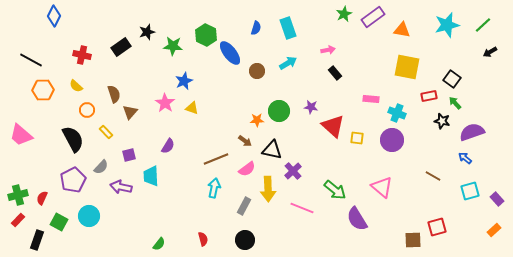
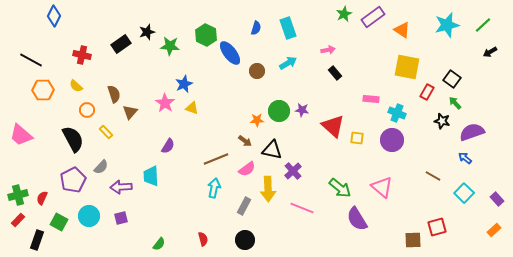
orange triangle at (402, 30): rotated 24 degrees clockwise
green star at (173, 46): moved 3 px left
black rectangle at (121, 47): moved 3 px up
blue star at (184, 81): moved 3 px down
red rectangle at (429, 96): moved 2 px left, 4 px up; rotated 49 degrees counterclockwise
purple star at (311, 107): moved 9 px left, 3 px down
purple square at (129, 155): moved 8 px left, 63 px down
purple arrow at (121, 187): rotated 15 degrees counterclockwise
green arrow at (335, 190): moved 5 px right, 2 px up
cyan square at (470, 191): moved 6 px left, 2 px down; rotated 30 degrees counterclockwise
